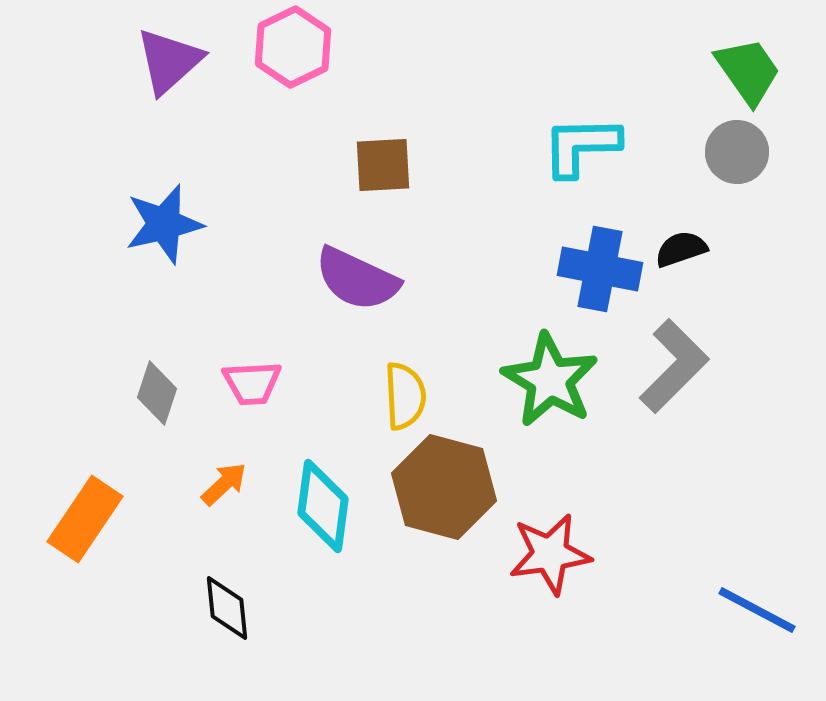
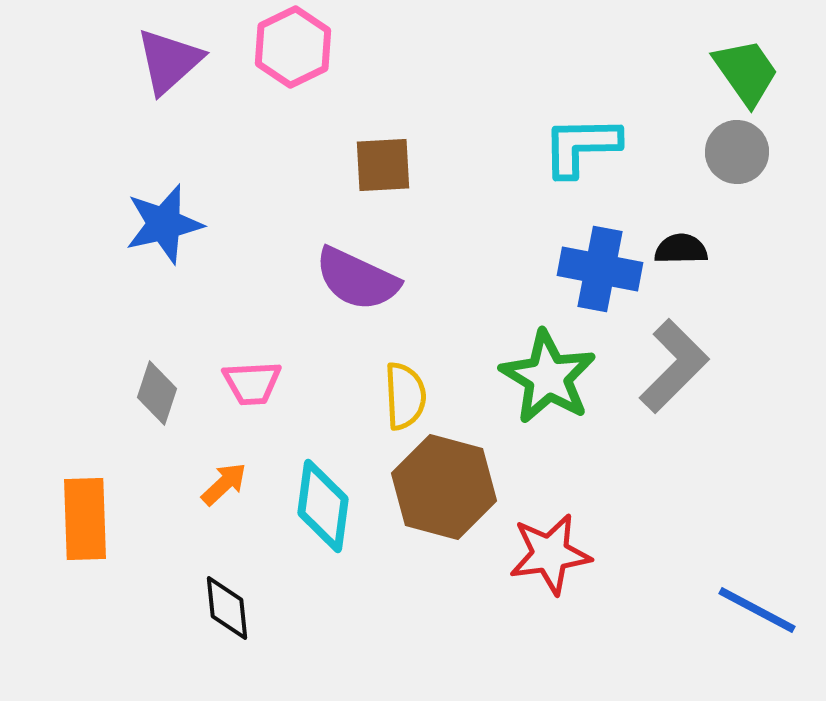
green trapezoid: moved 2 px left, 1 px down
black semicircle: rotated 18 degrees clockwise
green star: moved 2 px left, 3 px up
orange rectangle: rotated 36 degrees counterclockwise
